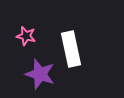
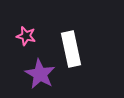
purple star: rotated 12 degrees clockwise
